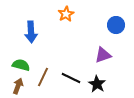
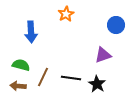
black line: rotated 18 degrees counterclockwise
brown arrow: rotated 105 degrees counterclockwise
